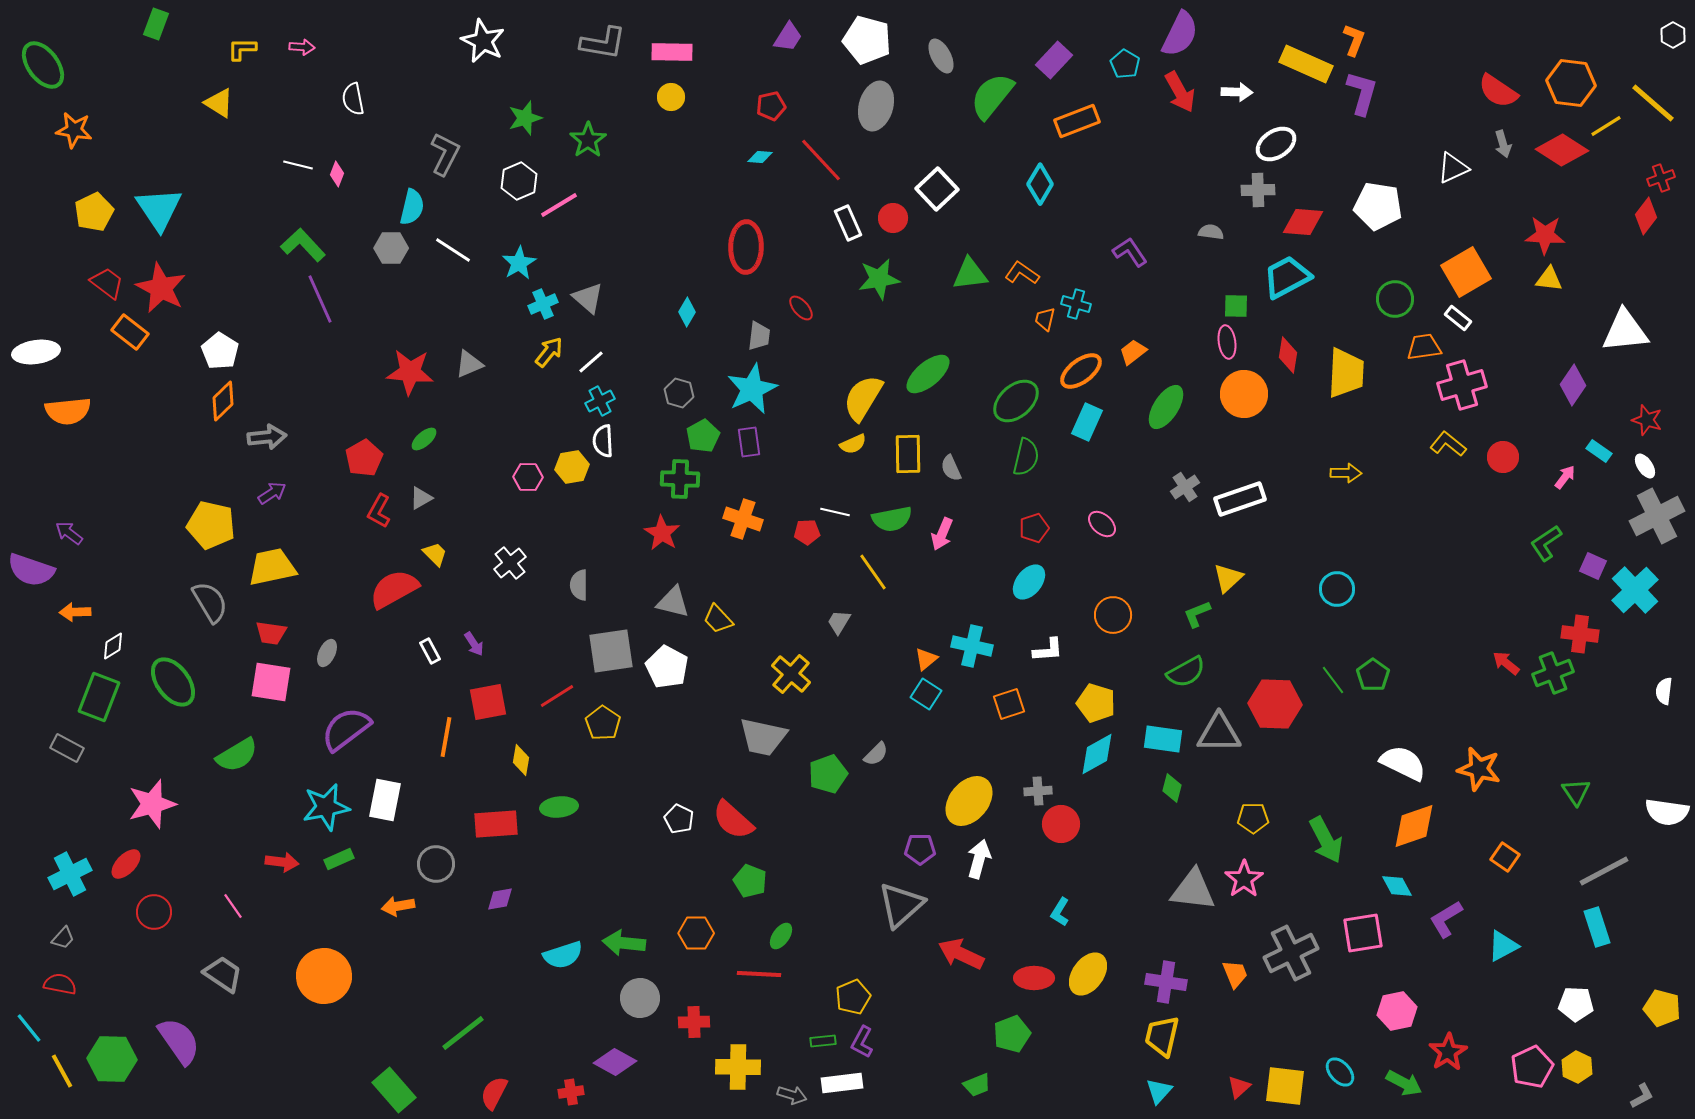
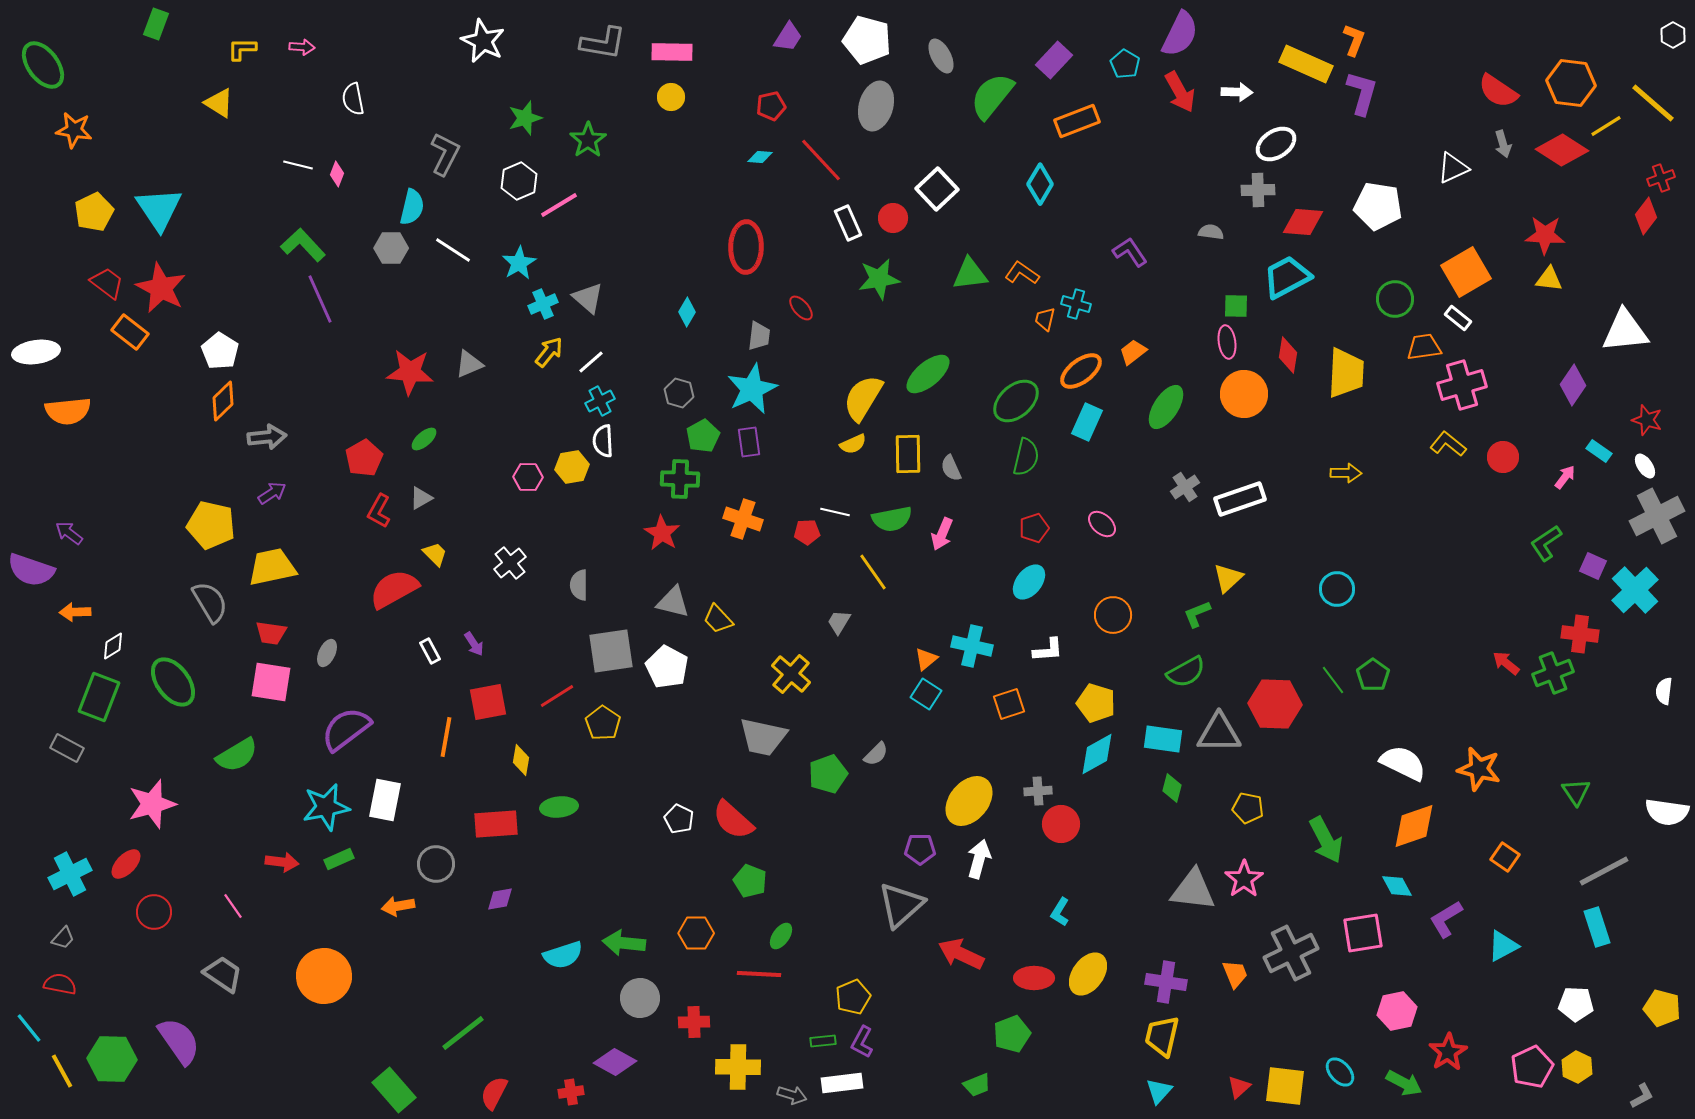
yellow pentagon at (1253, 818): moved 5 px left, 10 px up; rotated 12 degrees clockwise
